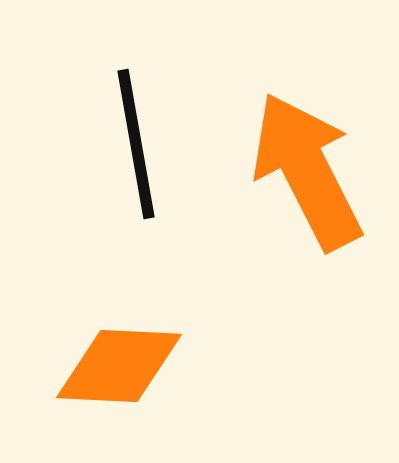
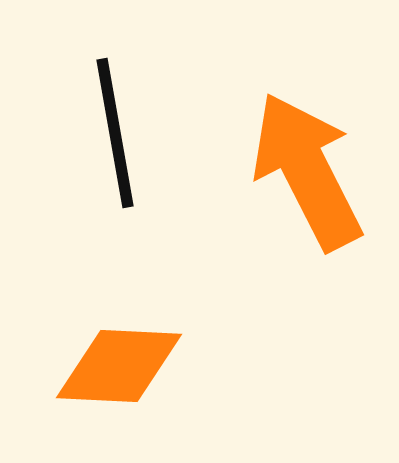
black line: moved 21 px left, 11 px up
